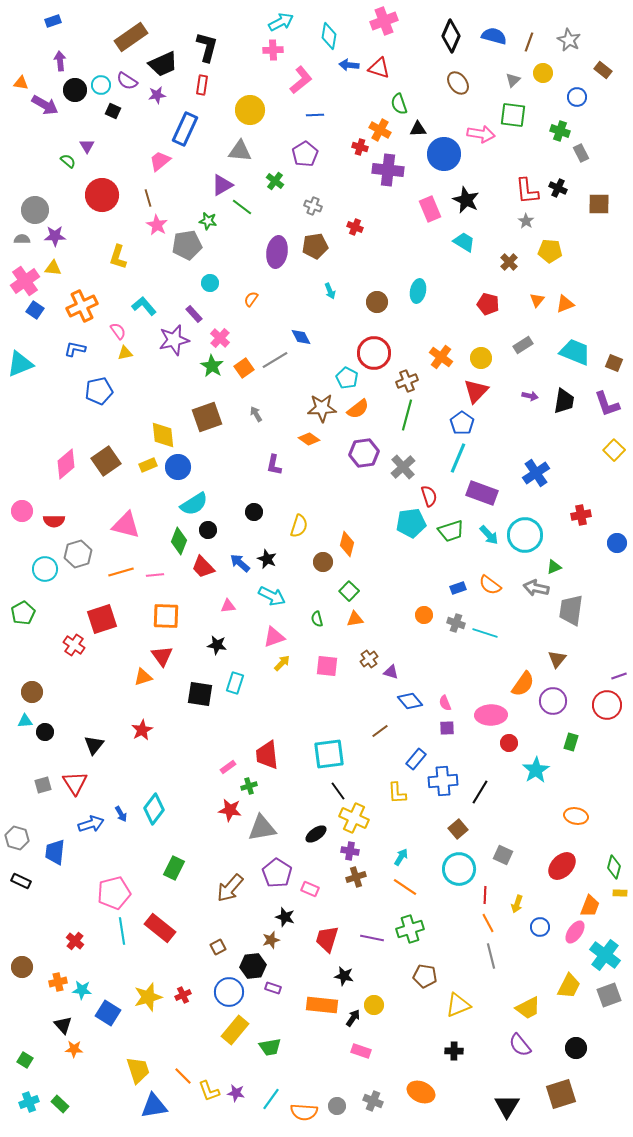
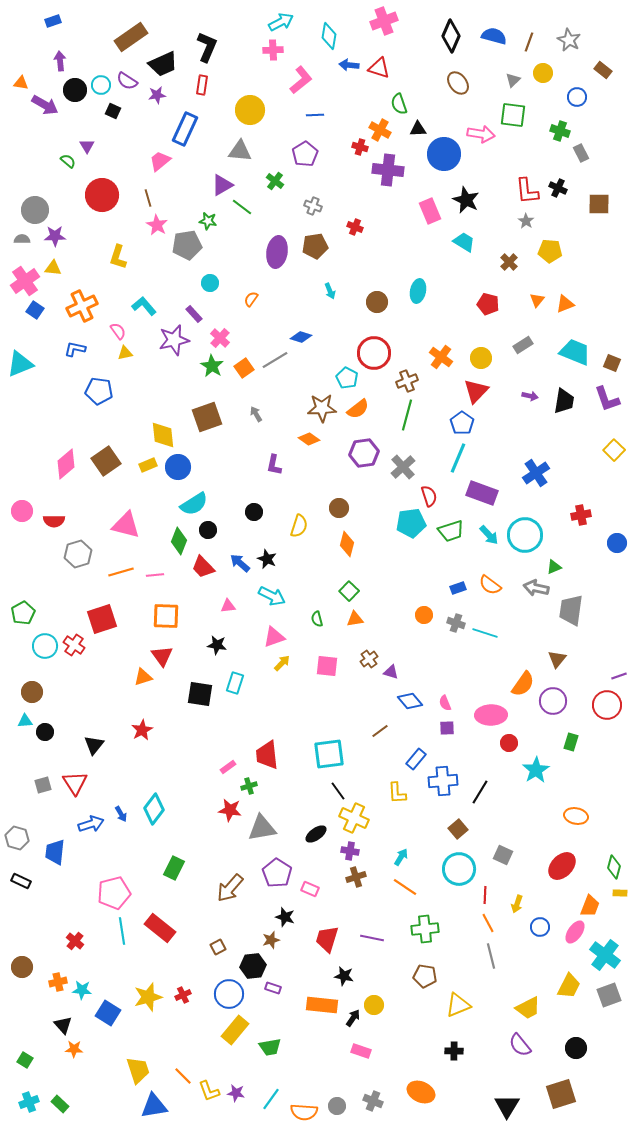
black L-shape at (207, 47): rotated 8 degrees clockwise
pink rectangle at (430, 209): moved 2 px down
blue diamond at (301, 337): rotated 45 degrees counterclockwise
brown square at (614, 363): moved 2 px left
blue pentagon at (99, 391): rotated 20 degrees clockwise
purple L-shape at (607, 404): moved 5 px up
brown circle at (323, 562): moved 16 px right, 54 px up
cyan circle at (45, 569): moved 77 px down
green cross at (410, 929): moved 15 px right; rotated 12 degrees clockwise
blue circle at (229, 992): moved 2 px down
